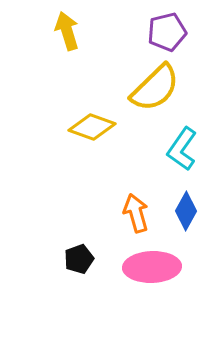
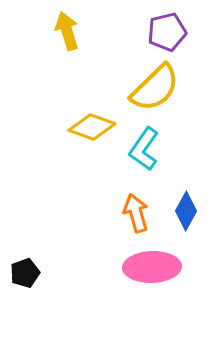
cyan L-shape: moved 38 px left
black pentagon: moved 54 px left, 14 px down
